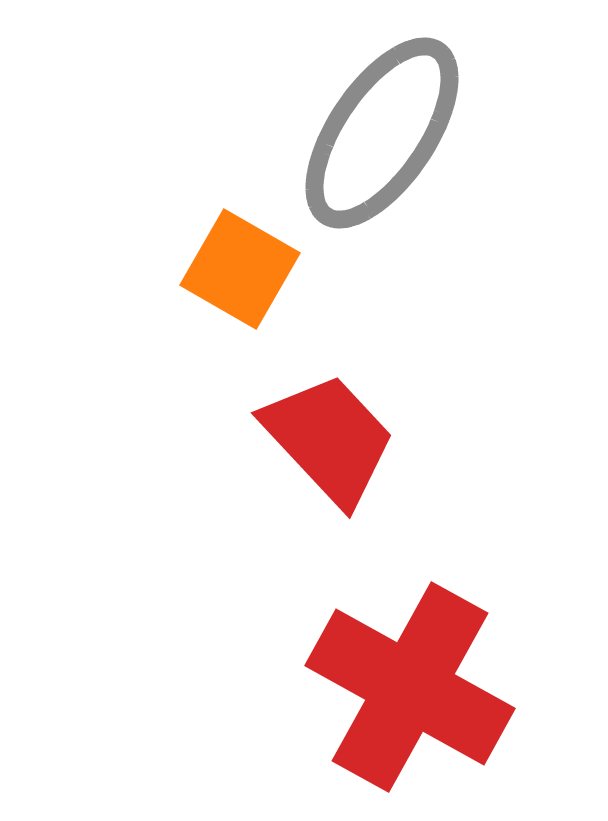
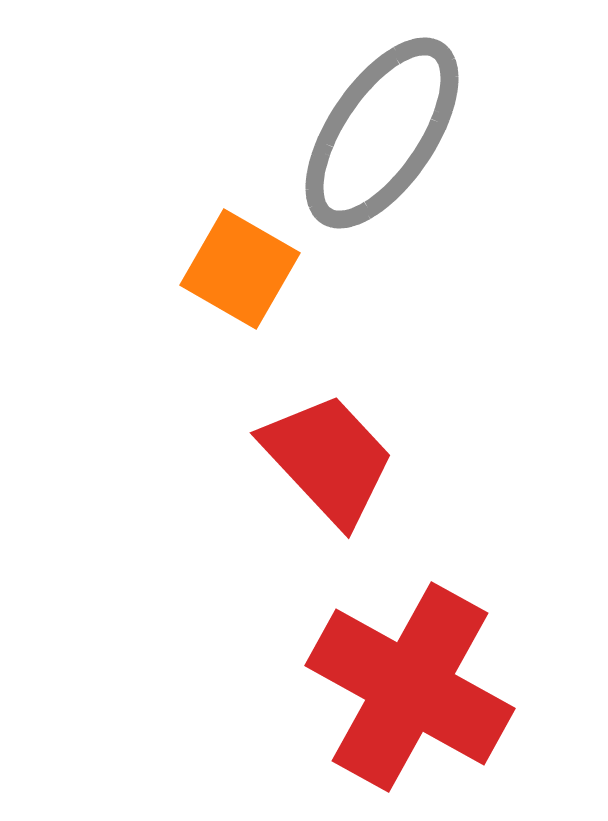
red trapezoid: moved 1 px left, 20 px down
